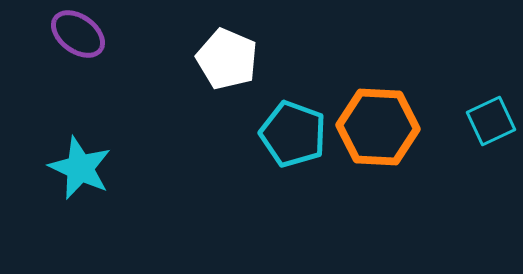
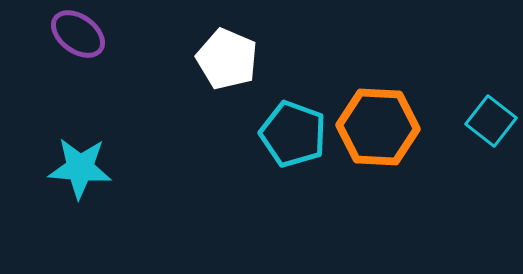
cyan square: rotated 27 degrees counterclockwise
cyan star: rotated 20 degrees counterclockwise
